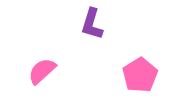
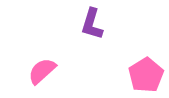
pink pentagon: moved 6 px right
